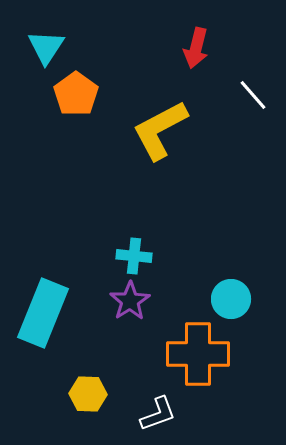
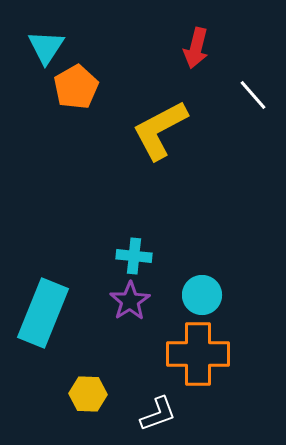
orange pentagon: moved 7 px up; rotated 6 degrees clockwise
cyan circle: moved 29 px left, 4 px up
